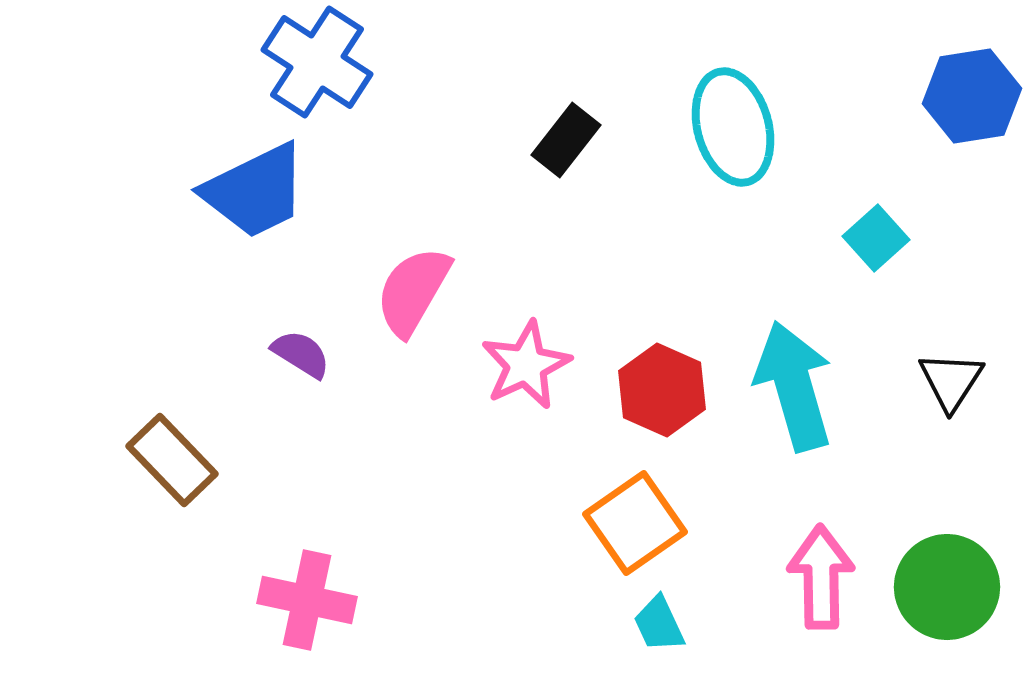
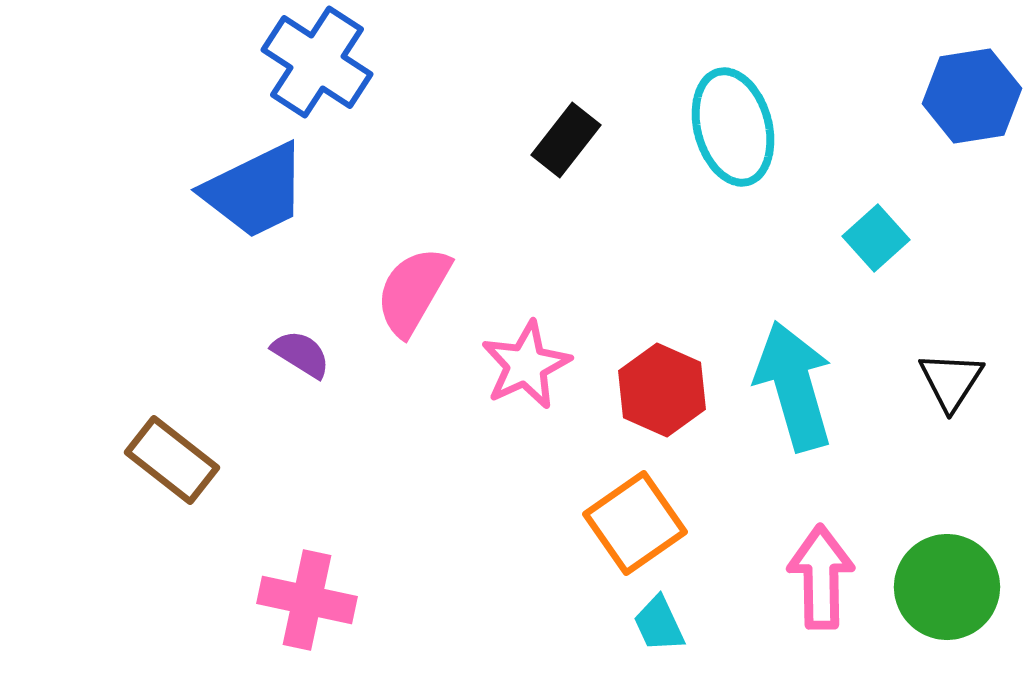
brown rectangle: rotated 8 degrees counterclockwise
